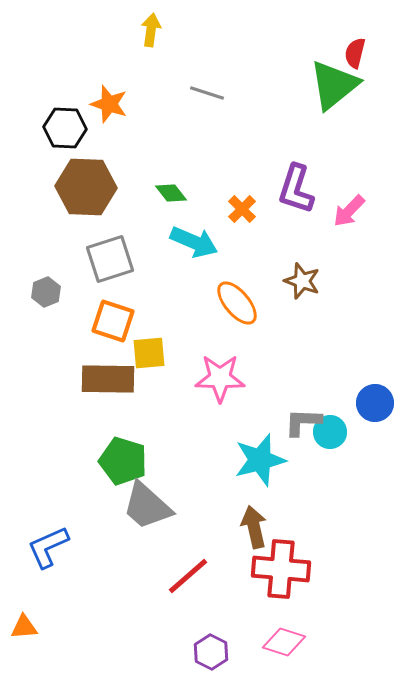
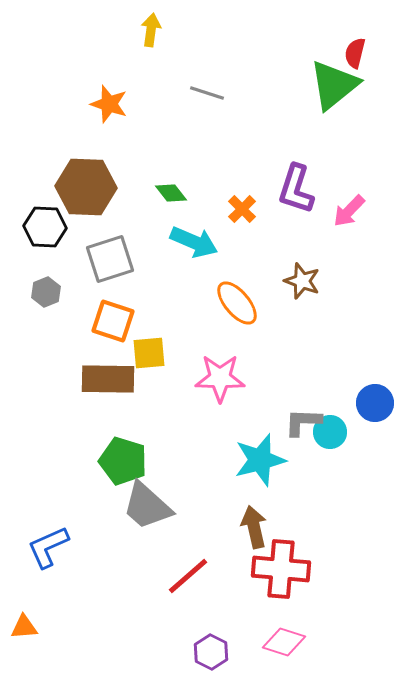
black hexagon: moved 20 px left, 99 px down
